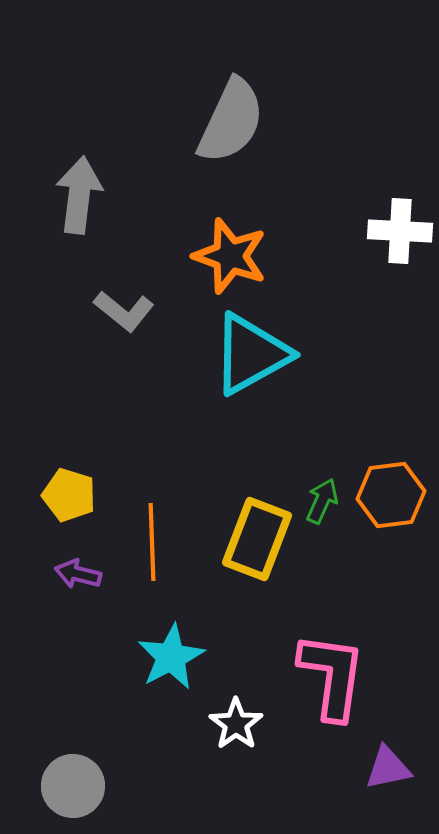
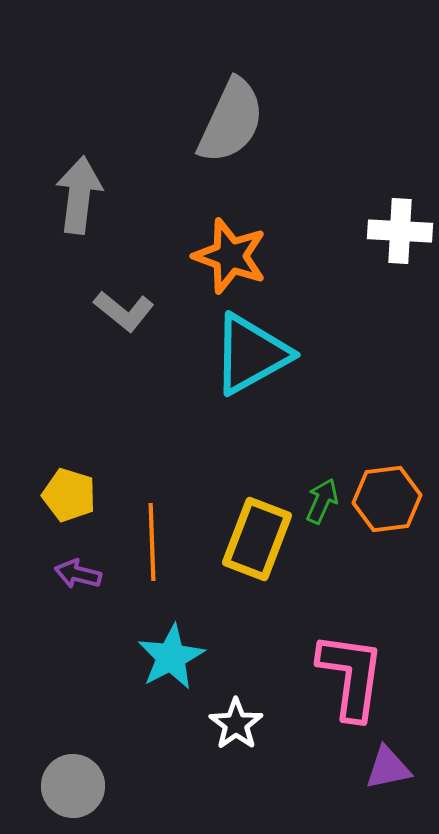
orange hexagon: moved 4 px left, 4 px down
pink L-shape: moved 19 px right
